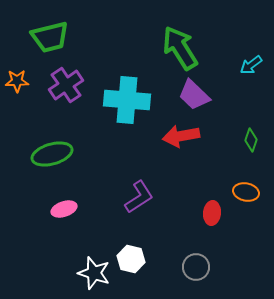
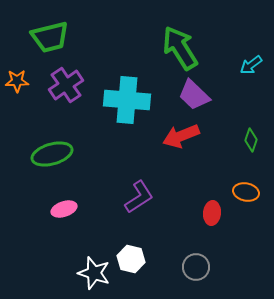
red arrow: rotated 12 degrees counterclockwise
